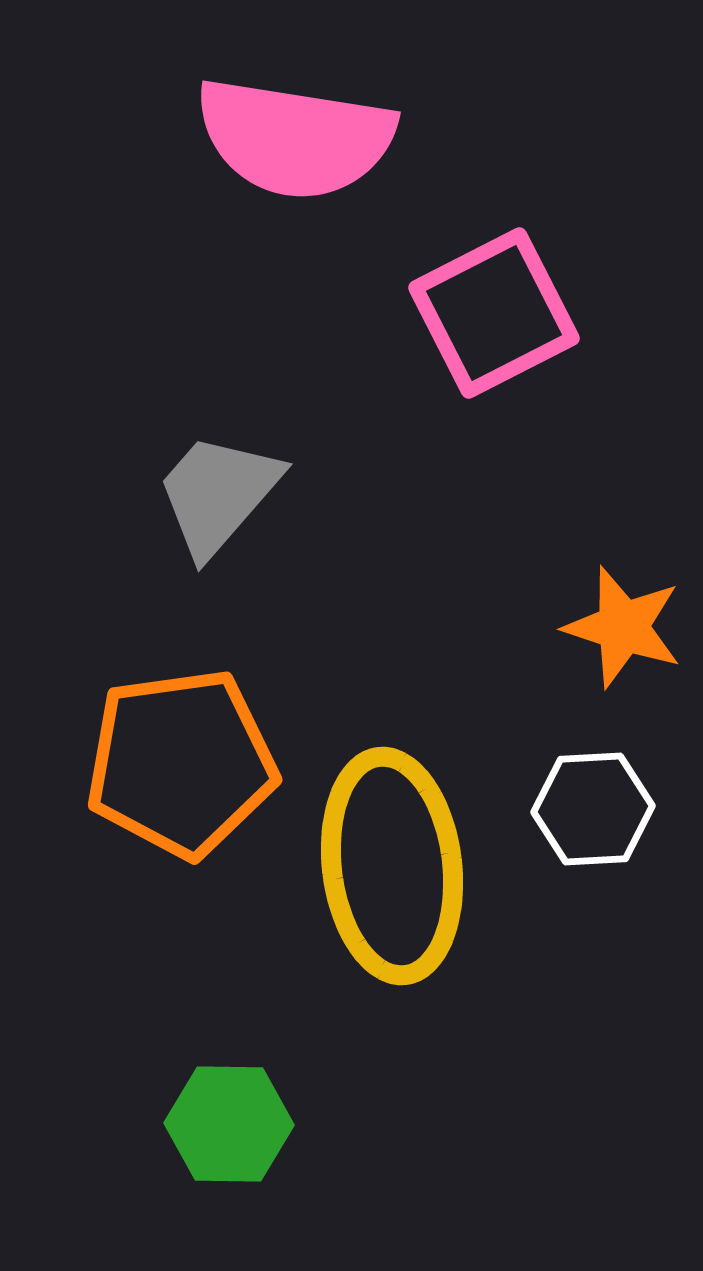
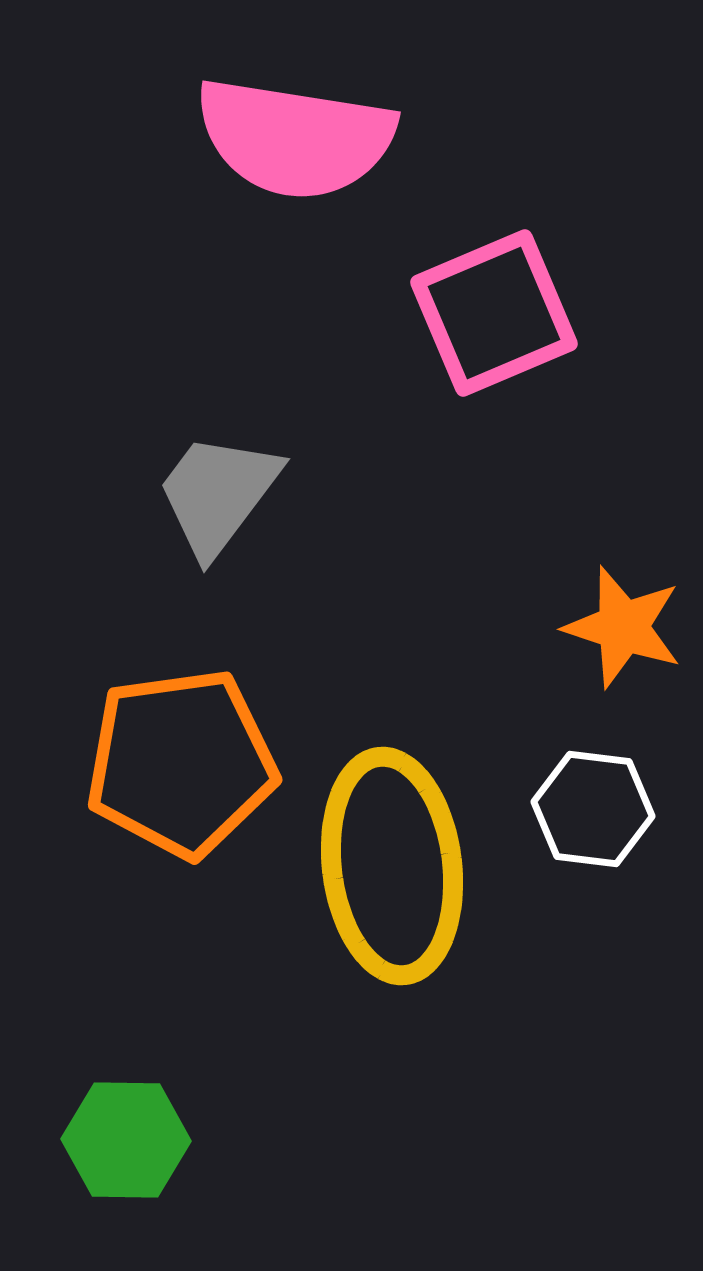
pink square: rotated 4 degrees clockwise
gray trapezoid: rotated 4 degrees counterclockwise
white hexagon: rotated 10 degrees clockwise
green hexagon: moved 103 px left, 16 px down
